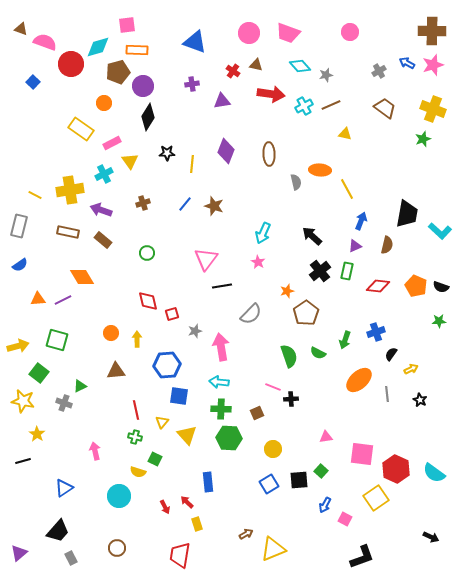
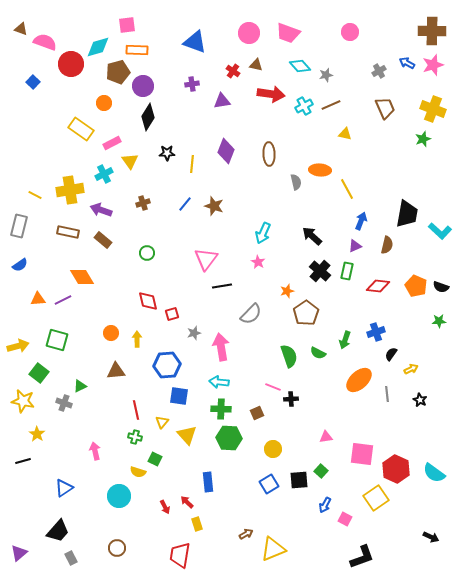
brown trapezoid at (385, 108): rotated 30 degrees clockwise
black cross at (320, 271): rotated 10 degrees counterclockwise
gray star at (195, 331): moved 1 px left, 2 px down
